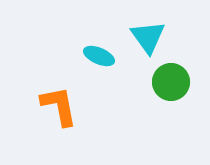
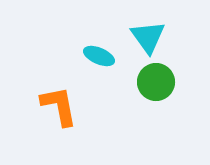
green circle: moved 15 px left
